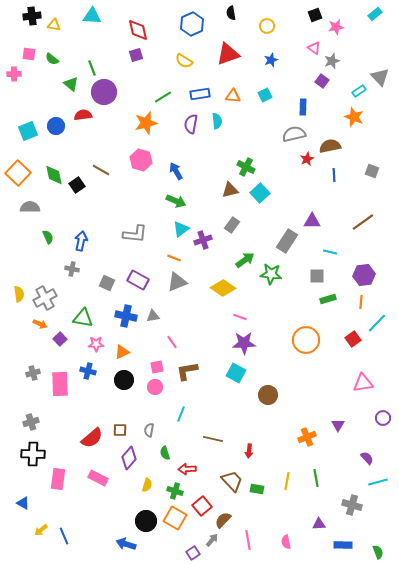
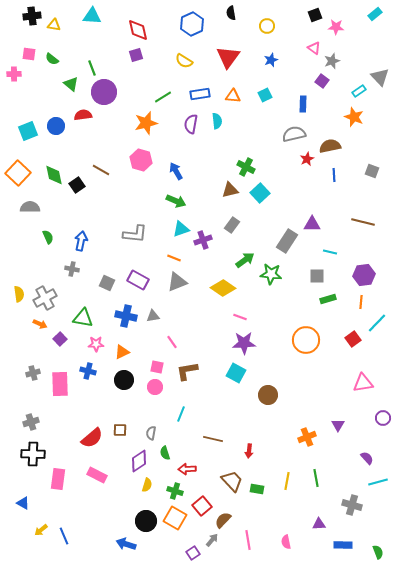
pink star at (336, 27): rotated 14 degrees clockwise
red triangle at (228, 54): moved 3 px down; rotated 35 degrees counterclockwise
blue rectangle at (303, 107): moved 3 px up
purple triangle at (312, 221): moved 3 px down
brown line at (363, 222): rotated 50 degrees clockwise
cyan triangle at (181, 229): rotated 18 degrees clockwise
pink square at (157, 367): rotated 24 degrees clockwise
gray semicircle at (149, 430): moved 2 px right, 3 px down
purple diamond at (129, 458): moved 10 px right, 3 px down; rotated 15 degrees clockwise
pink rectangle at (98, 478): moved 1 px left, 3 px up
